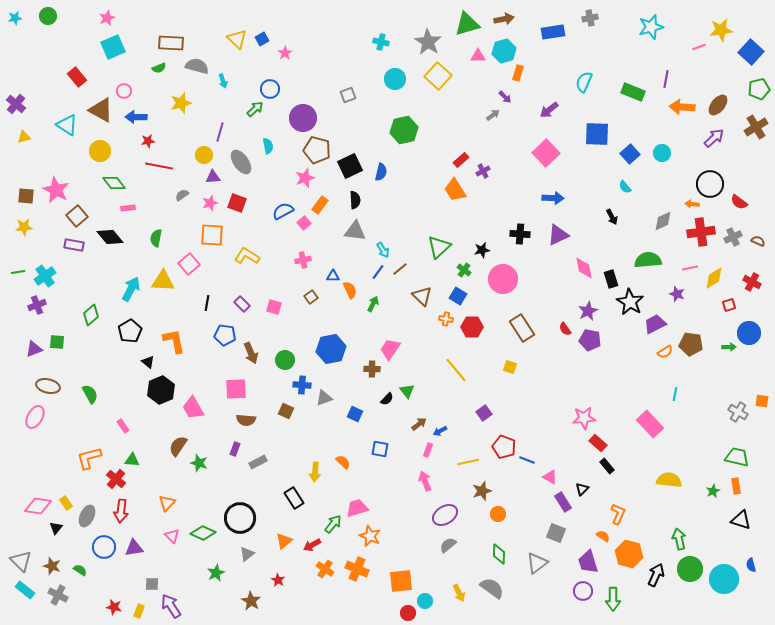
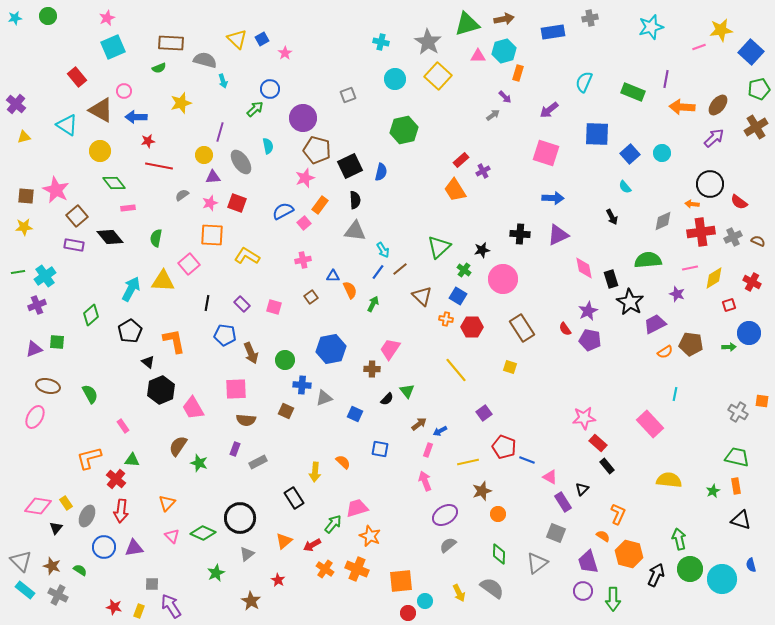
gray semicircle at (197, 66): moved 8 px right, 6 px up
pink square at (546, 153): rotated 28 degrees counterclockwise
cyan circle at (724, 579): moved 2 px left
